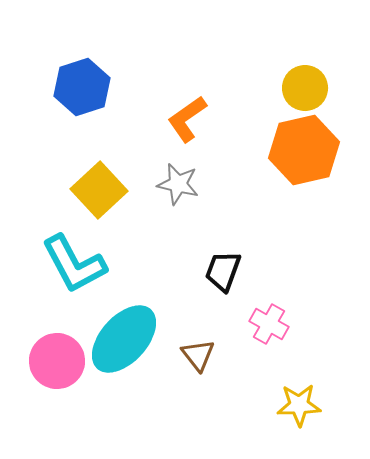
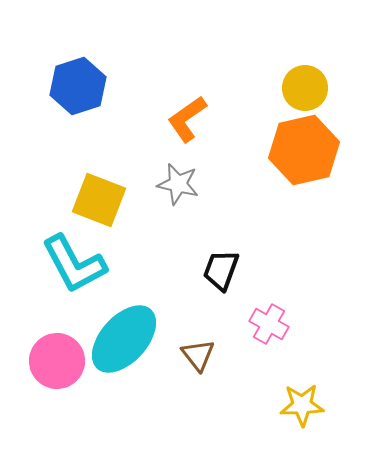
blue hexagon: moved 4 px left, 1 px up
yellow square: moved 10 px down; rotated 26 degrees counterclockwise
black trapezoid: moved 2 px left, 1 px up
yellow star: moved 3 px right
